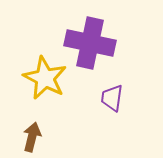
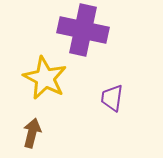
purple cross: moved 7 px left, 13 px up
brown arrow: moved 4 px up
